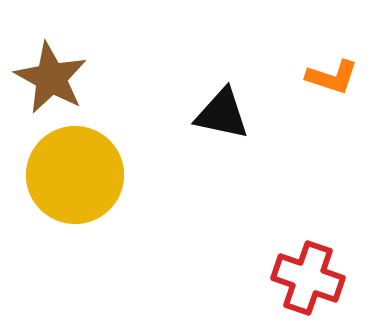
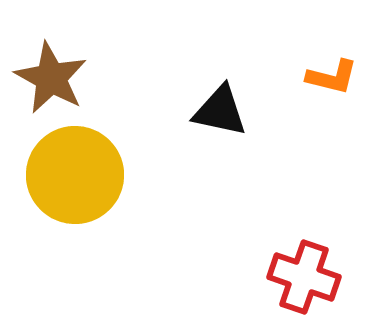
orange L-shape: rotated 4 degrees counterclockwise
black triangle: moved 2 px left, 3 px up
red cross: moved 4 px left, 1 px up
